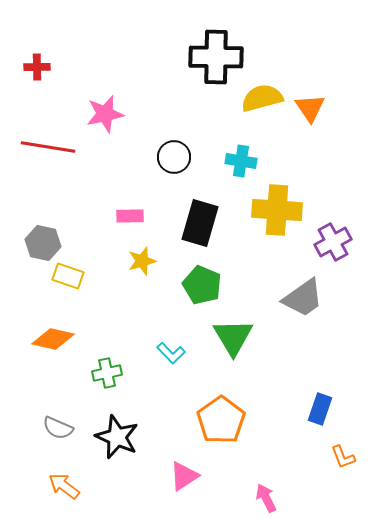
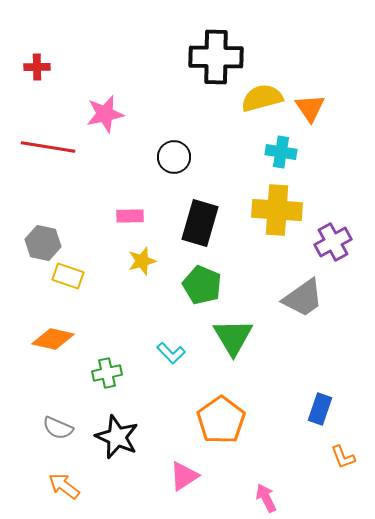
cyan cross: moved 40 px right, 9 px up
